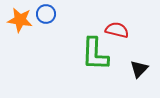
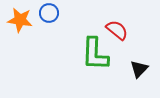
blue circle: moved 3 px right, 1 px up
red semicircle: rotated 25 degrees clockwise
